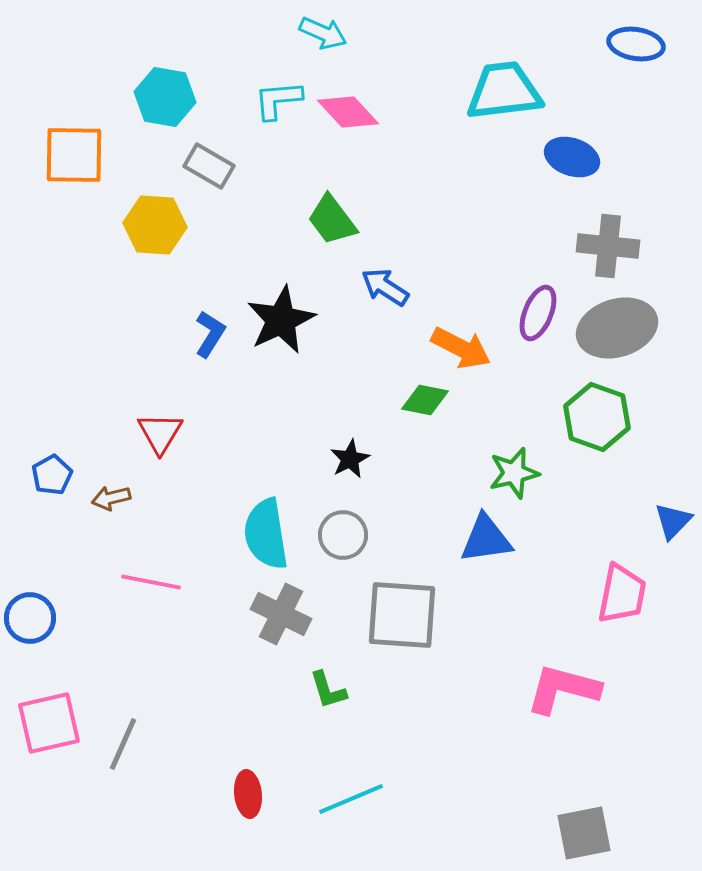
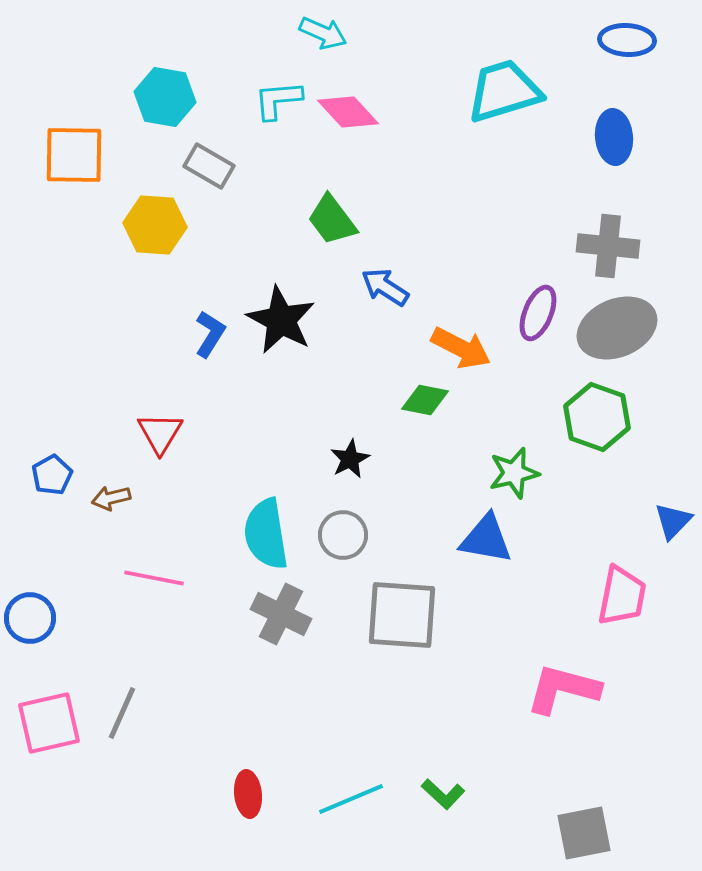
blue ellipse at (636, 44): moved 9 px left, 4 px up; rotated 6 degrees counterclockwise
cyan trapezoid at (504, 91): rotated 10 degrees counterclockwise
blue ellipse at (572, 157): moved 42 px right, 20 px up; rotated 66 degrees clockwise
black star at (281, 320): rotated 18 degrees counterclockwise
gray ellipse at (617, 328): rotated 6 degrees counterclockwise
blue triangle at (486, 539): rotated 18 degrees clockwise
pink line at (151, 582): moved 3 px right, 4 px up
pink trapezoid at (622, 594): moved 2 px down
green L-shape at (328, 690): moved 115 px right, 104 px down; rotated 30 degrees counterclockwise
gray line at (123, 744): moved 1 px left, 31 px up
